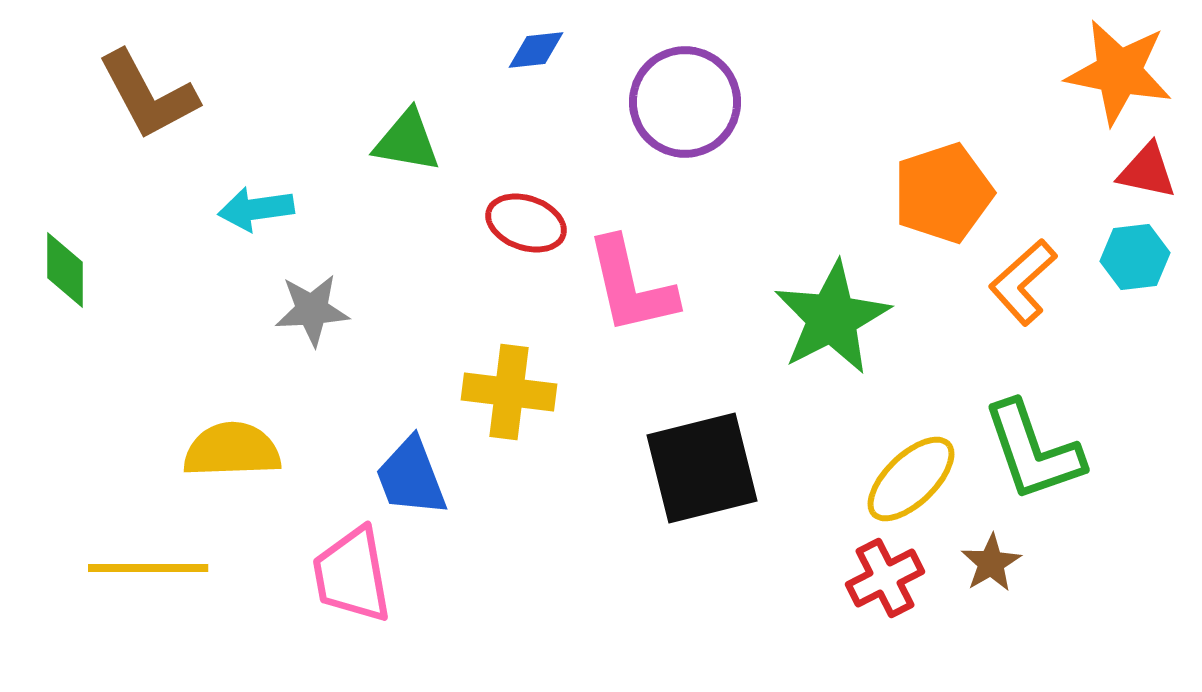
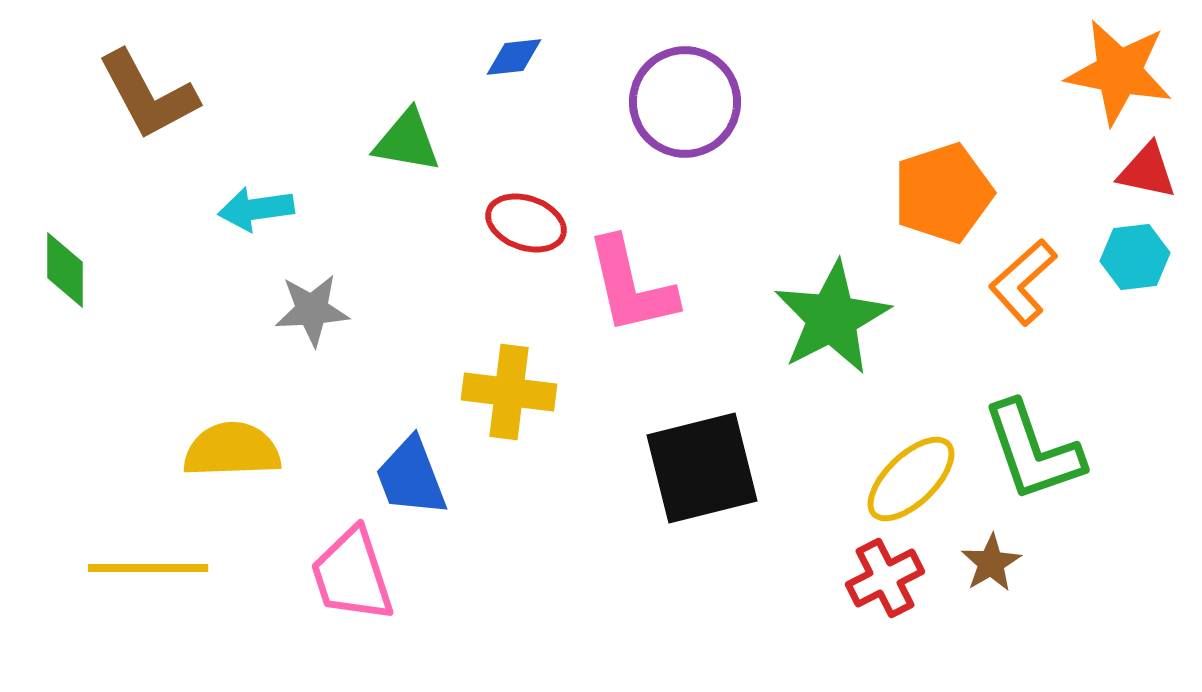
blue diamond: moved 22 px left, 7 px down
pink trapezoid: rotated 8 degrees counterclockwise
